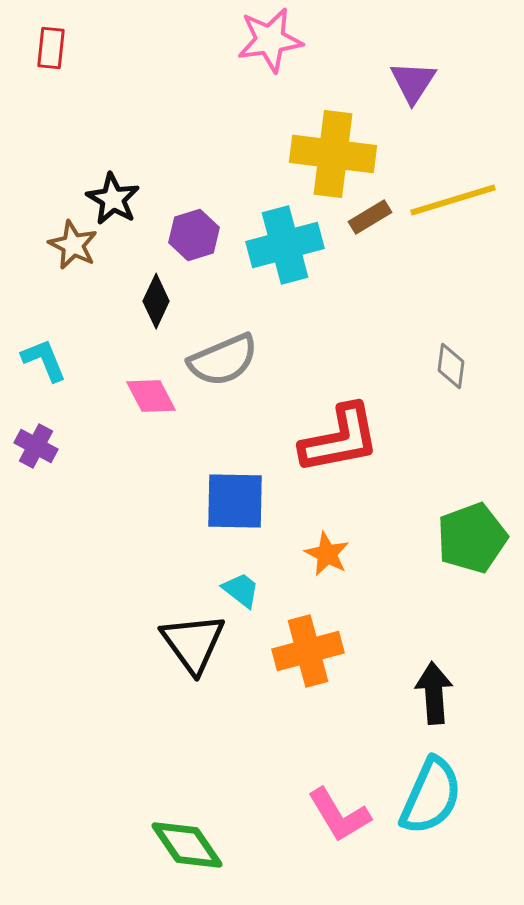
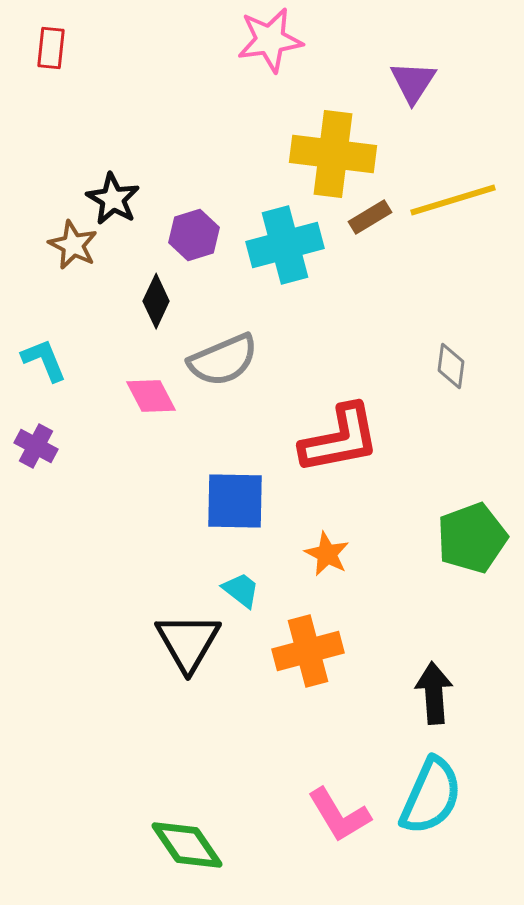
black triangle: moved 5 px left, 1 px up; rotated 6 degrees clockwise
